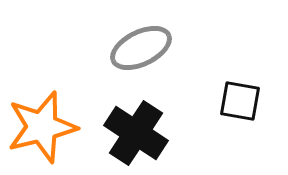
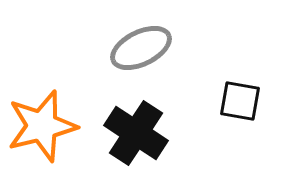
orange star: moved 1 px up
